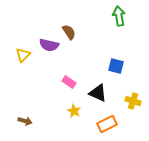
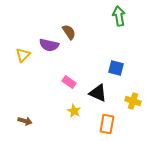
blue square: moved 2 px down
orange rectangle: rotated 54 degrees counterclockwise
